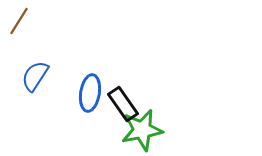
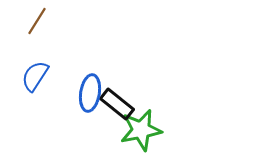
brown line: moved 18 px right
black rectangle: moved 6 px left; rotated 16 degrees counterclockwise
green star: moved 1 px left
